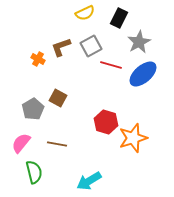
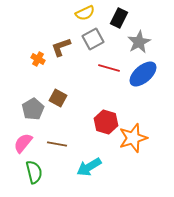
gray square: moved 2 px right, 7 px up
red line: moved 2 px left, 3 px down
pink semicircle: moved 2 px right
cyan arrow: moved 14 px up
